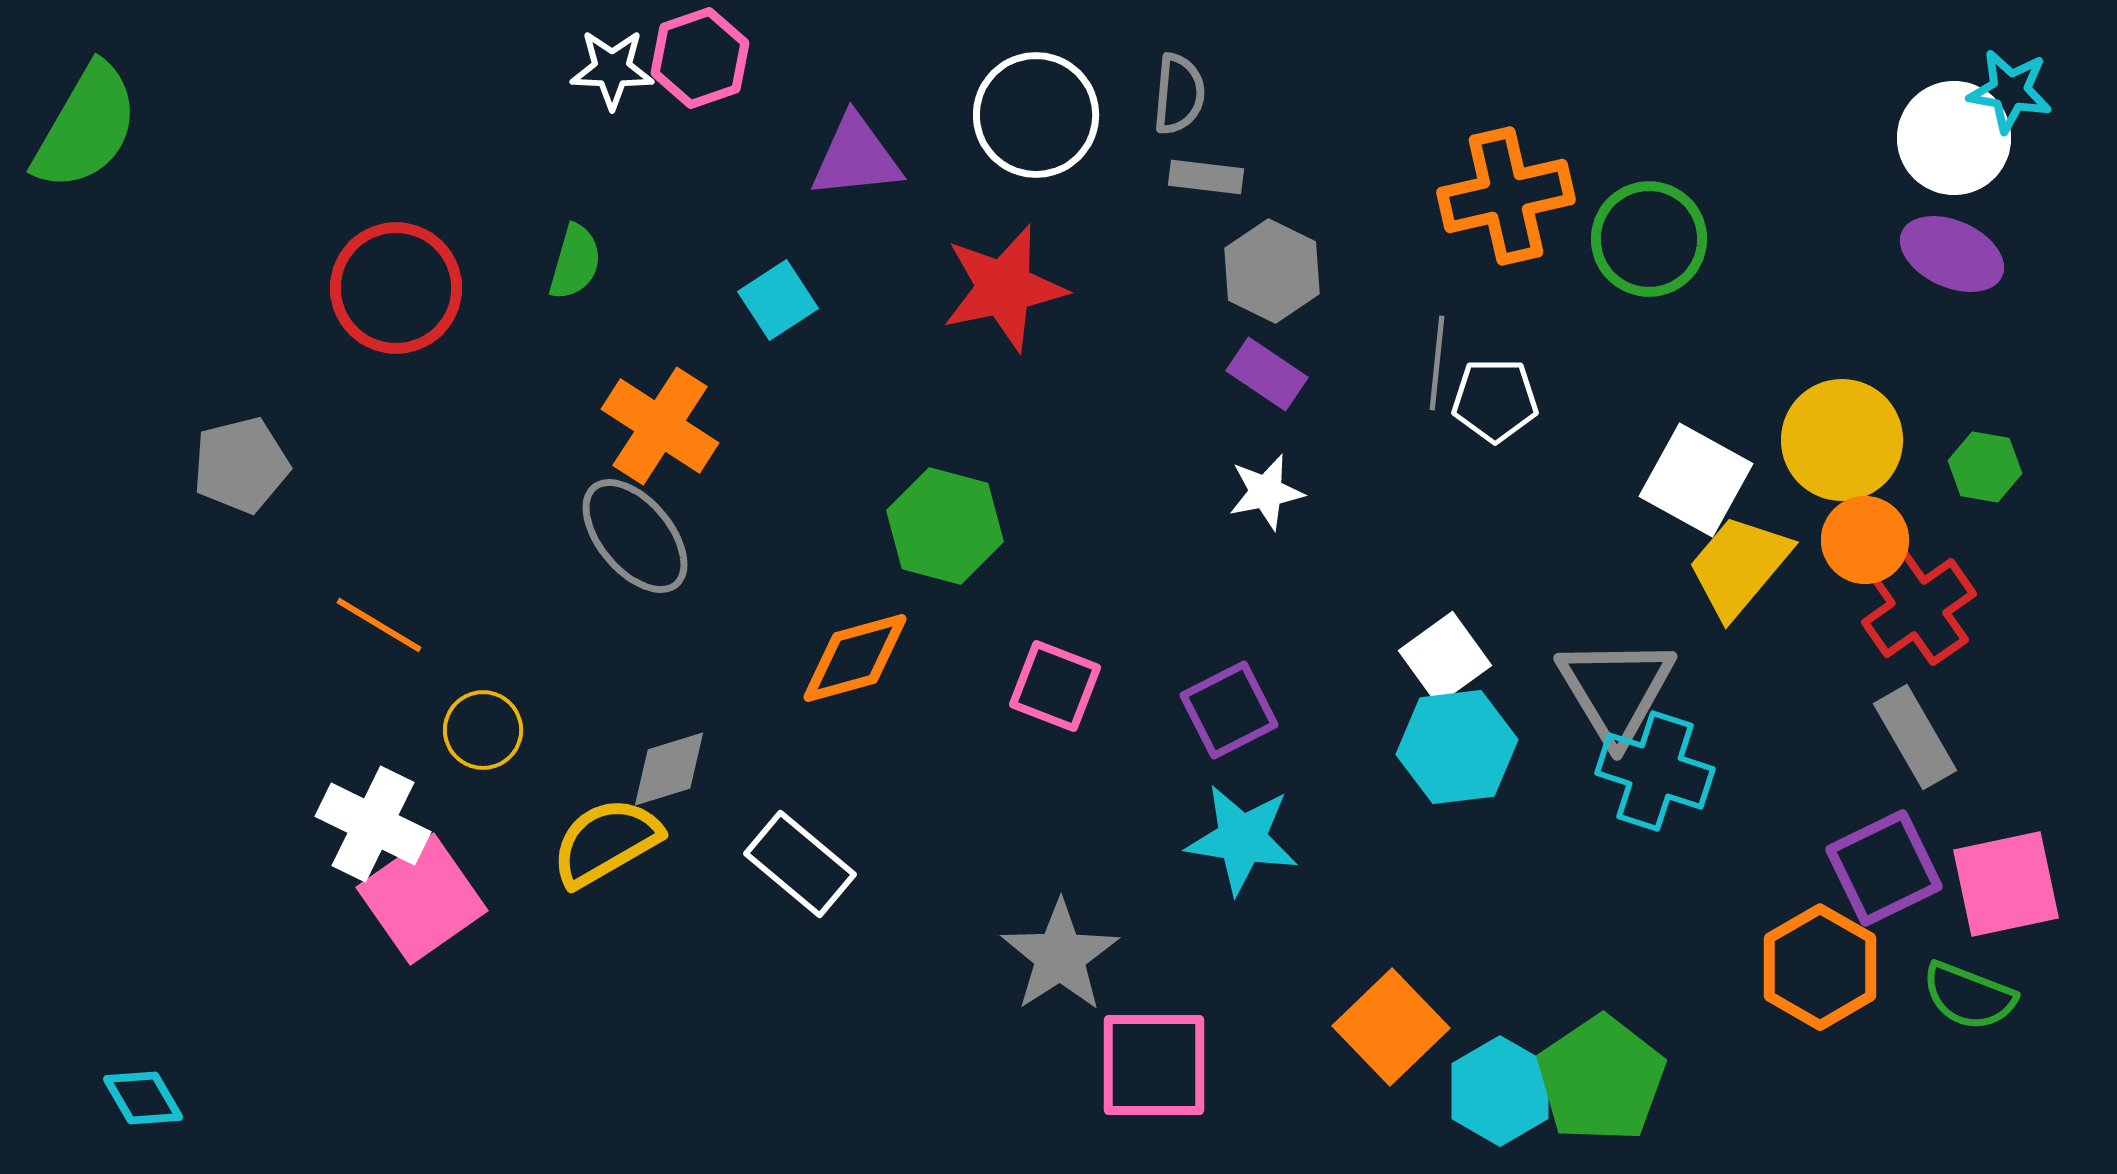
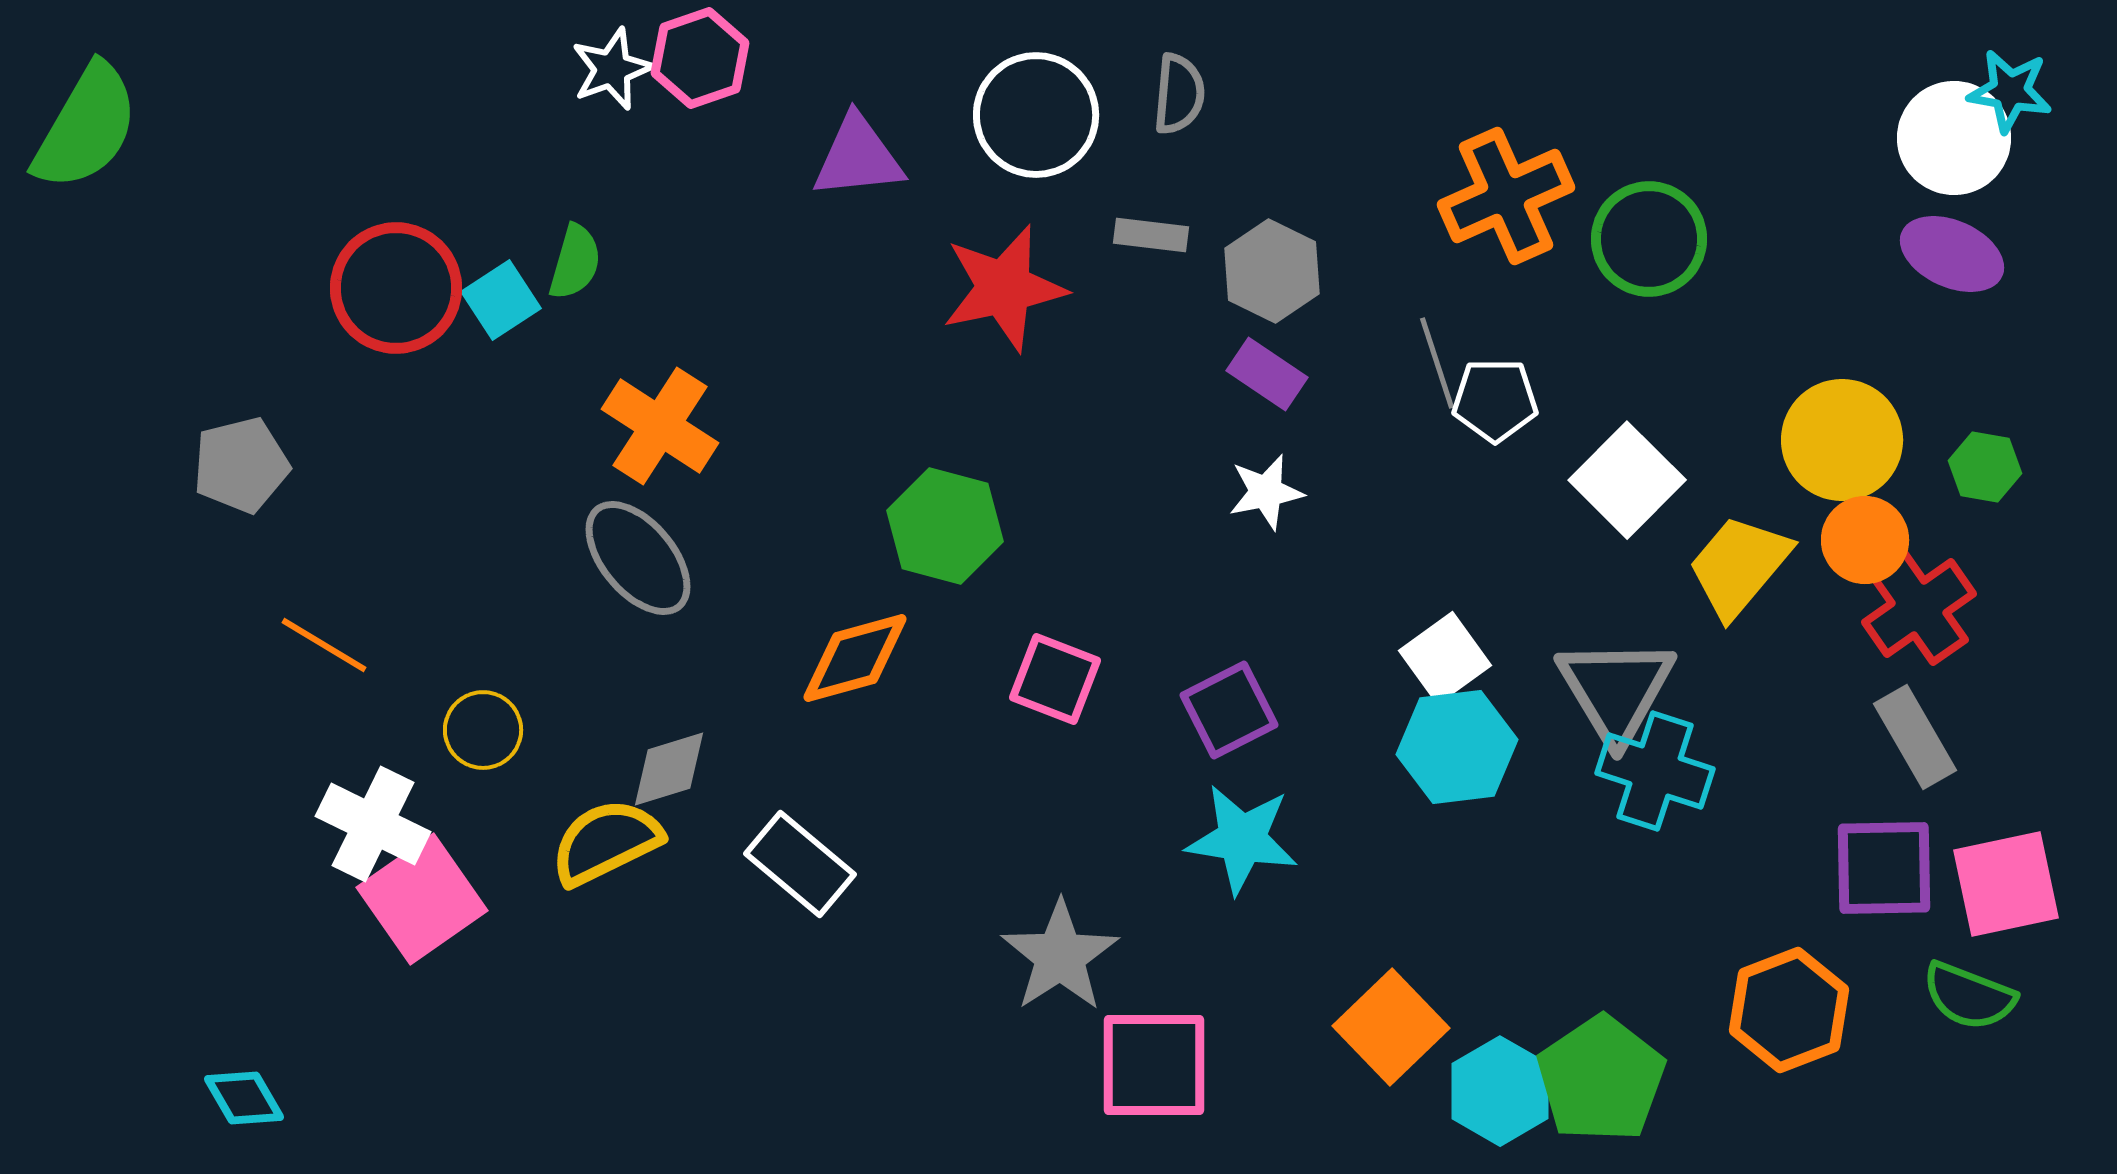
white star at (612, 69): rotated 22 degrees counterclockwise
purple triangle at (856, 157): moved 2 px right
gray rectangle at (1206, 177): moved 55 px left, 58 px down
orange cross at (1506, 196): rotated 11 degrees counterclockwise
cyan square at (778, 300): moved 277 px left
gray line at (1437, 363): rotated 24 degrees counterclockwise
white square at (1696, 480): moved 69 px left; rotated 16 degrees clockwise
gray ellipse at (635, 536): moved 3 px right, 22 px down
orange line at (379, 625): moved 55 px left, 20 px down
pink square at (1055, 686): moved 7 px up
yellow semicircle at (606, 842): rotated 4 degrees clockwise
purple square at (1884, 868): rotated 25 degrees clockwise
orange hexagon at (1820, 967): moved 31 px left, 43 px down; rotated 9 degrees clockwise
cyan diamond at (143, 1098): moved 101 px right
